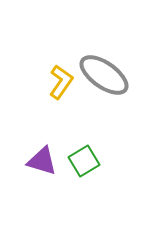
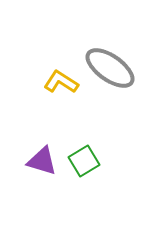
gray ellipse: moved 6 px right, 7 px up
yellow L-shape: rotated 92 degrees counterclockwise
